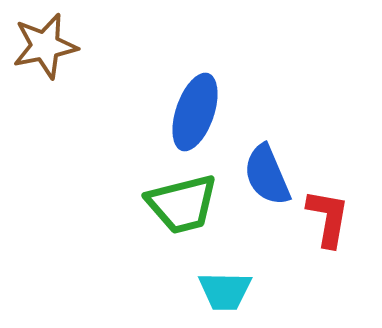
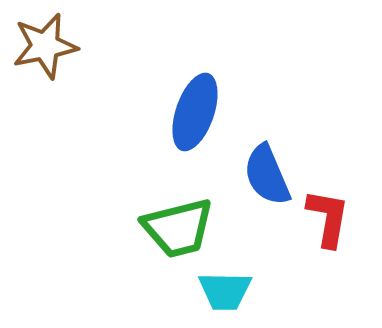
green trapezoid: moved 4 px left, 24 px down
